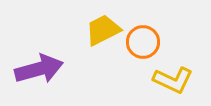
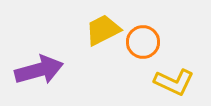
purple arrow: moved 1 px down
yellow L-shape: moved 1 px right, 2 px down
